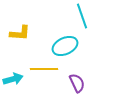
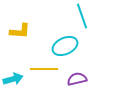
yellow L-shape: moved 2 px up
purple semicircle: moved 4 px up; rotated 78 degrees counterclockwise
